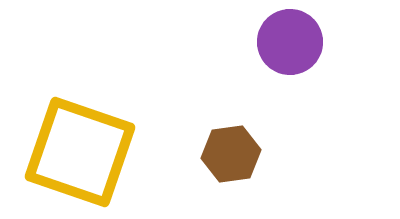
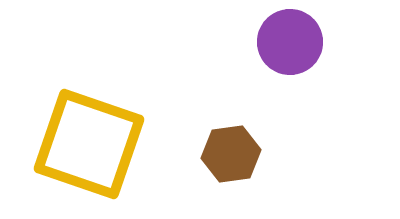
yellow square: moved 9 px right, 8 px up
